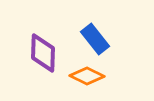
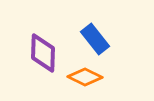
orange diamond: moved 2 px left, 1 px down
